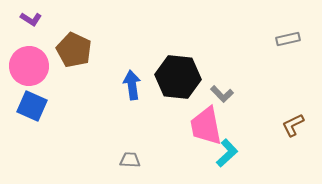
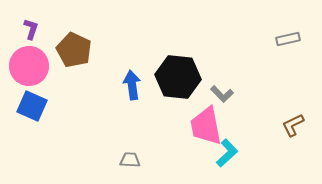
purple L-shape: moved 10 px down; rotated 105 degrees counterclockwise
